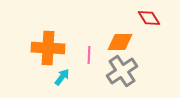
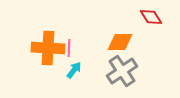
red diamond: moved 2 px right, 1 px up
pink line: moved 20 px left, 7 px up
cyan arrow: moved 12 px right, 7 px up
